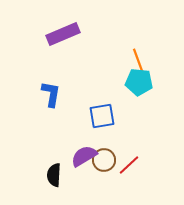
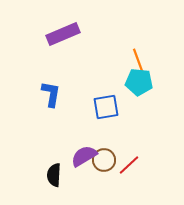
blue square: moved 4 px right, 9 px up
